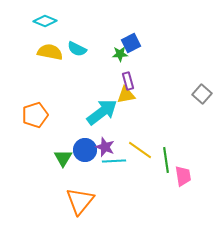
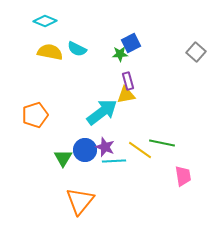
gray square: moved 6 px left, 42 px up
green line: moved 4 px left, 17 px up; rotated 70 degrees counterclockwise
